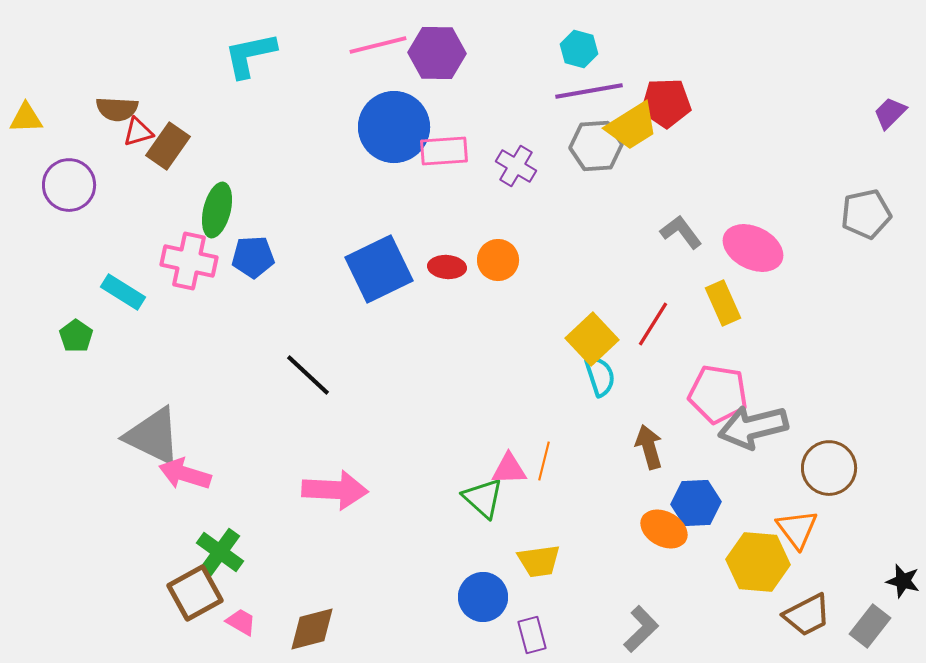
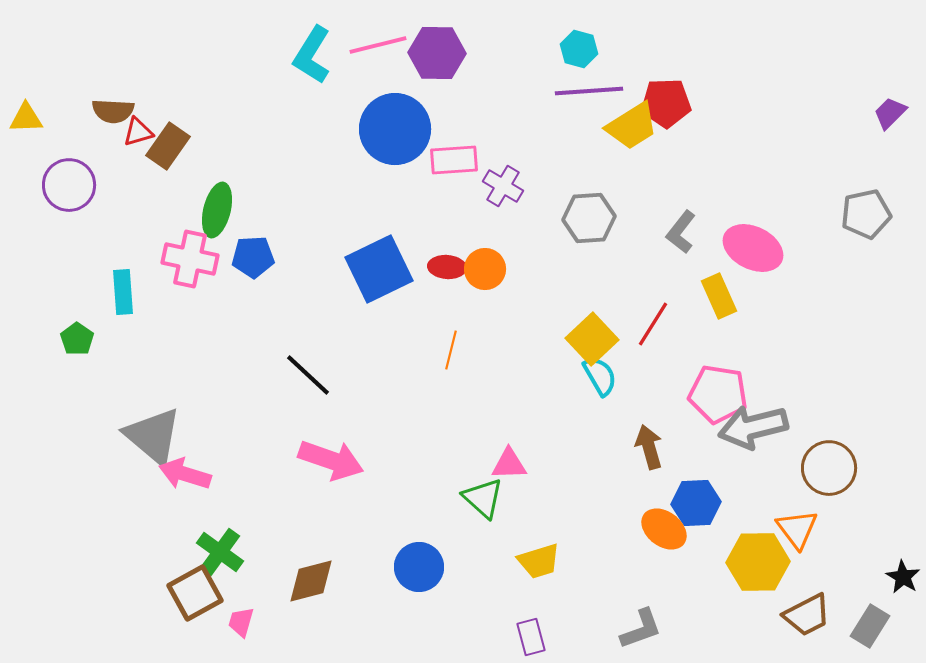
cyan L-shape at (250, 55): moved 62 px right; rotated 46 degrees counterclockwise
purple line at (589, 91): rotated 6 degrees clockwise
brown semicircle at (117, 109): moved 4 px left, 2 px down
blue circle at (394, 127): moved 1 px right, 2 px down
gray hexagon at (596, 146): moved 7 px left, 72 px down
pink rectangle at (444, 151): moved 10 px right, 9 px down
purple cross at (516, 166): moved 13 px left, 20 px down
gray L-shape at (681, 232): rotated 105 degrees counterclockwise
orange circle at (498, 260): moved 13 px left, 9 px down
pink cross at (189, 261): moved 1 px right, 2 px up
cyan rectangle at (123, 292): rotated 54 degrees clockwise
yellow rectangle at (723, 303): moved 4 px left, 7 px up
green pentagon at (76, 336): moved 1 px right, 3 px down
cyan semicircle at (600, 376): rotated 12 degrees counterclockwise
gray triangle at (153, 436): rotated 14 degrees clockwise
orange line at (544, 461): moved 93 px left, 111 px up
pink triangle at (509, 469): moved 5 px up
pink arrow at (335, 490): moved 4 px left, 30 px up; rotated 16 degrees clockwise
orange ellipse at (664, 529): rotated 9 degrees clockwise
yellow trapezoid at (539, 561): rotated 9 degrees counterclockwise
yellow hexagon at (758, 562): rotated 6 degrees counterclockwise
black star at (903, 581): moved 4 px up; rotated 16 degrees clockwise
blue circle at (483, 597): moved 64 px left, 30 px up
pink trapezoid at (241, 622): rotated 104 degrees counterclockwise
gray rectangle at (870, 626): rotated 6 degrees counterclockwise
brown diamond at (312, 629): moved 1 px left, 48 px up
gray L-shape at (641, 629): rotated 24 degrees clockwise
purple rectangle at (532, 635): moved 1 px left, 2 px down
